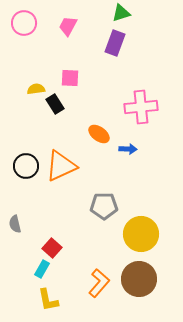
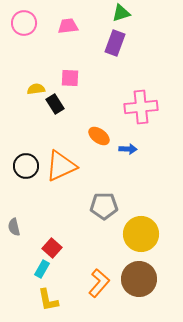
pink trapezoid: rotated 55 degrees clockwise
orange ellipse: moved 2 px down
gray semicircle: moved 1 px left, 3 px down
